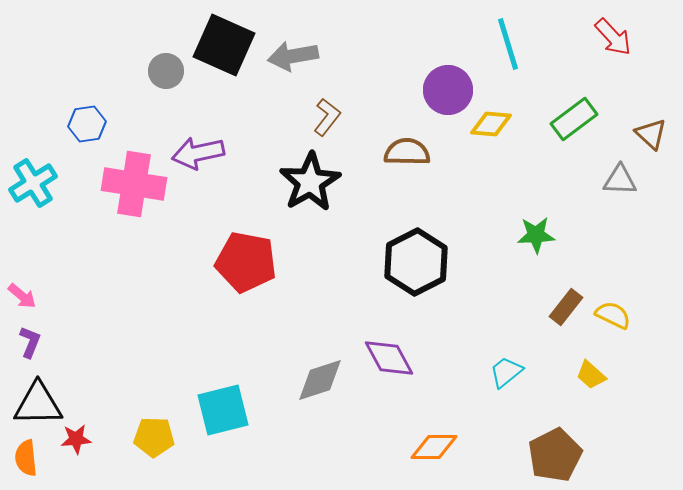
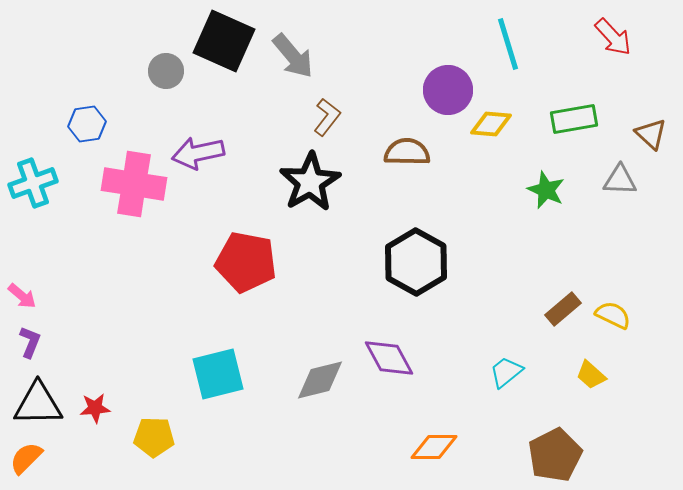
black square: moved 4 px up
gray arrow: rotated 120 degrees counterclockwise
green rectangle: rotated 27 degrees clockwise
cyan cross: rotated 12 degrees clockwise
green star: moved 10 px right, 45 px up; rotated 27 degrees clockwise
black hexagon: rotated 4 degrees counterclockwise
brown rectangle: moved 3 px left, 2 px down; rotated 12 degrees clockwise
gray diamond: rotated 4 degrees clockwise
cyan square: moved 5 px left, 36 px up
red star: moved 19 px right, 31 px up
orange semicircle: rotated 51 degrees clockwise
